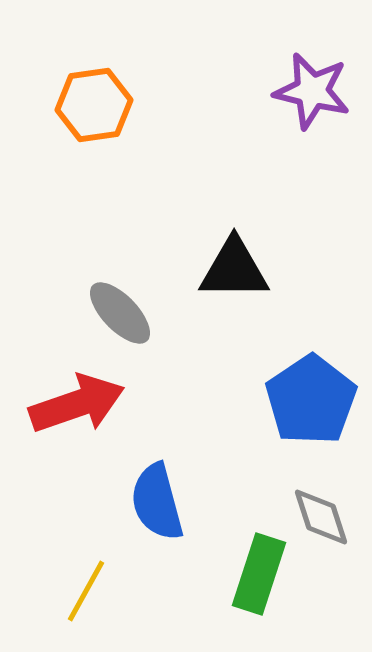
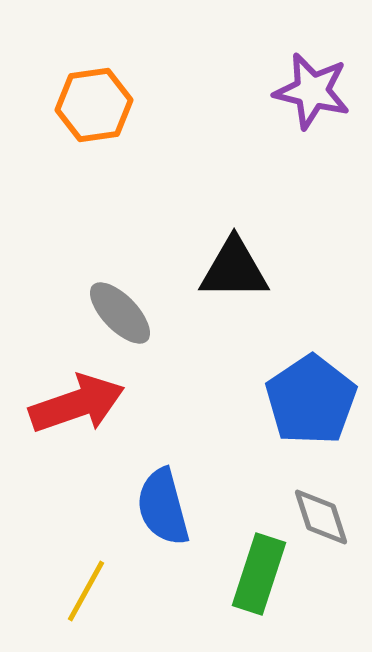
blue semicircle: moved 6 px right, 5 px down
